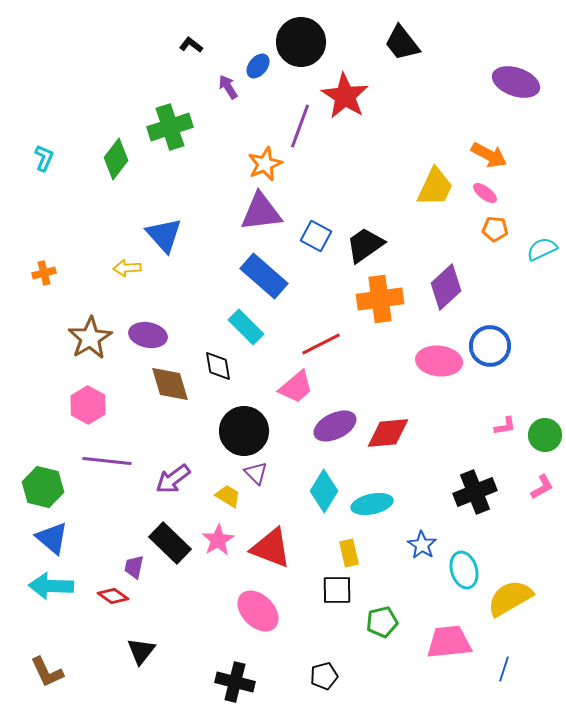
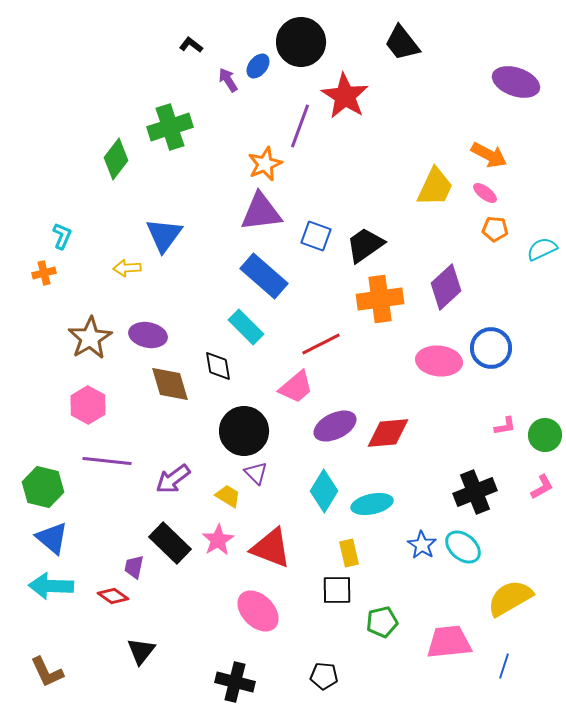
purple arrow at (228, 87): moved 7 px up
cyan L-shape at (44, 158): moved 18 px right, 78 px down
blue triangle at (164, 235): rotated 18 degrees clockwise
blue square at (316, 236): rotated 8 degrees counterclockwise
blue circle at (490, 346): moved 1 px right, 2 px down
cyan ellipse at (464, 570): moved 1 px left, 23 px up; rotated 33 degrees counterclockwise
blue line at (504, 669): moved 3 px up
black pentagon at (324, 676): rotated 20 degrees clockwise
